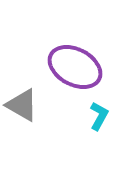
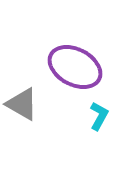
gray triangle: moved 1 px up
